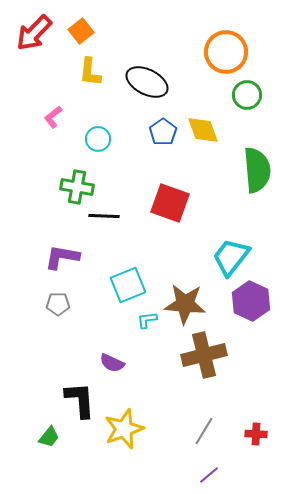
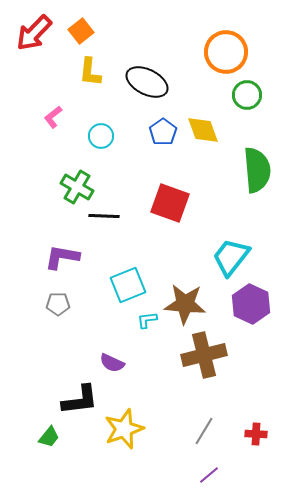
cyan circle: moved 3 px right, 3 px up
green cross: rotated 20 degrees clockwise
purple hexagon: moved 3 px down
black L-shape: rotated 87 degrees clockwise
